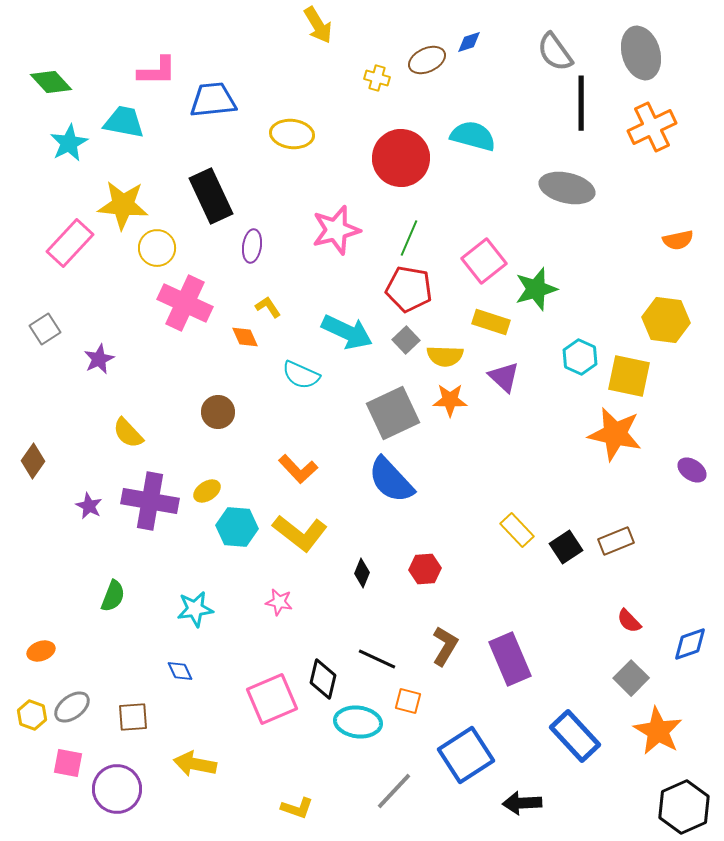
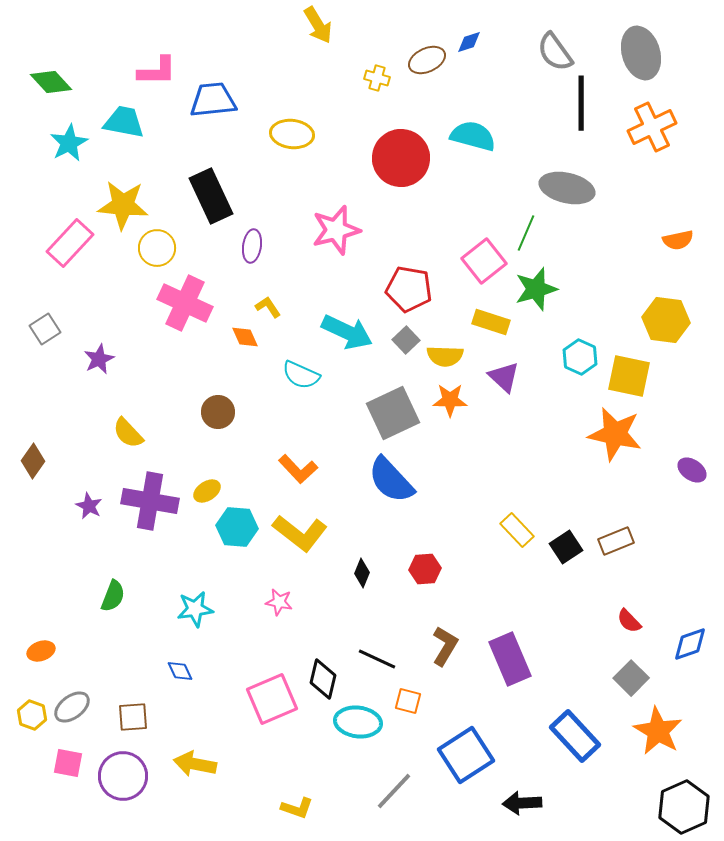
green line at (409, 238): moved 117 px right, 5 px up
purple circle at (117, 789): moved 6 px right, 13 px up
